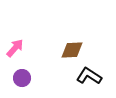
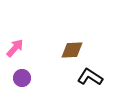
black L-shape: moved 1 px right, 1 px down
